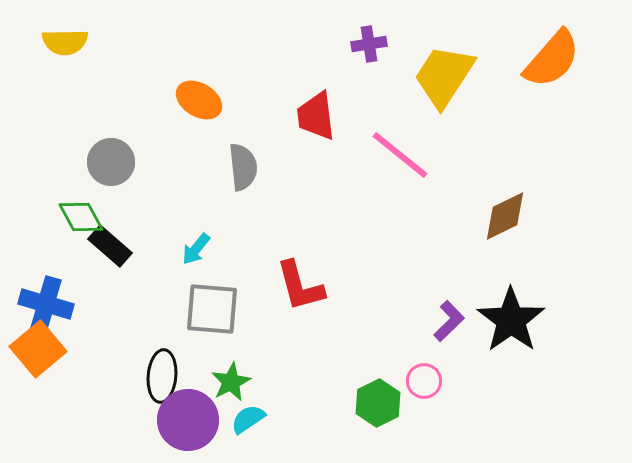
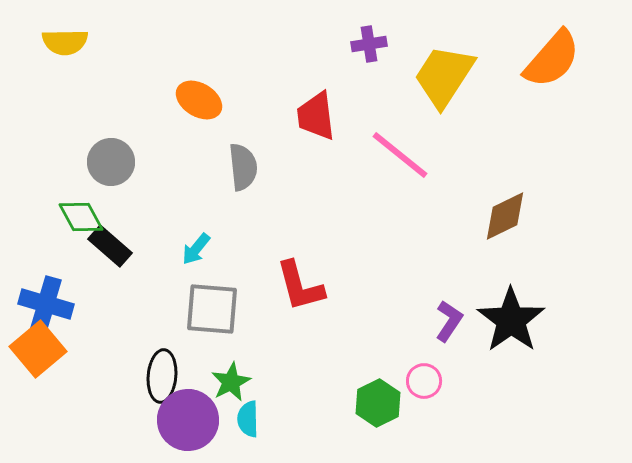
purple L-shape: rotated 12 degrees counterclockwise
cyan semicircle: rotated 57 degrees counterclockwise
